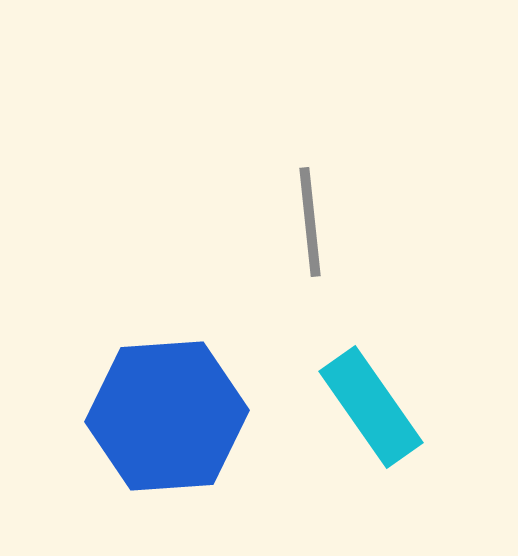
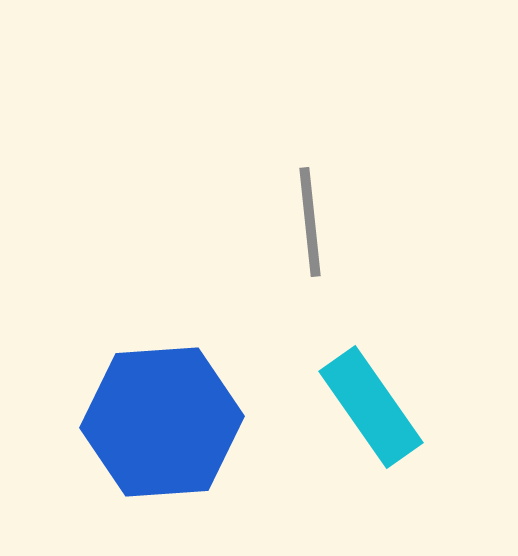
blue hexagon: moved 5 px left, 6 px down
